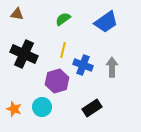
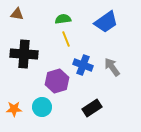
green semicircle: rotated 28 degrees clockwise
yellow line: moved 3 px right, 11 px up; rotated 35 degrees counterclockwise
black cross: rotated 20 degrees counterclockwise
gray arrow: rotated 36 degrees counterclockwise
orange star: rotated 21 degrees counterclockwise
